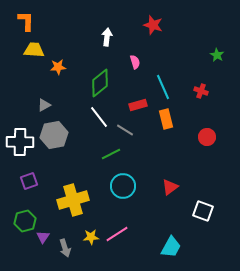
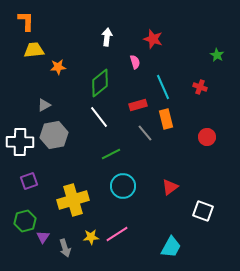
red star: moved 14 px down
yellow trapezoid: rotated 10 degrees counterclockwise
red cross: moved 1 px left, 4 px up
gray line: moved 20 px right, 3 px down; rotated 18 degrees clockwise
